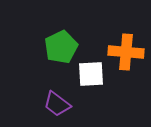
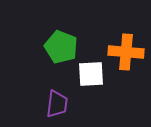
green pentagon: rotated 24 degrees counterclockwise
purple trapezoid: rotated 120 degrees counterclockwise
